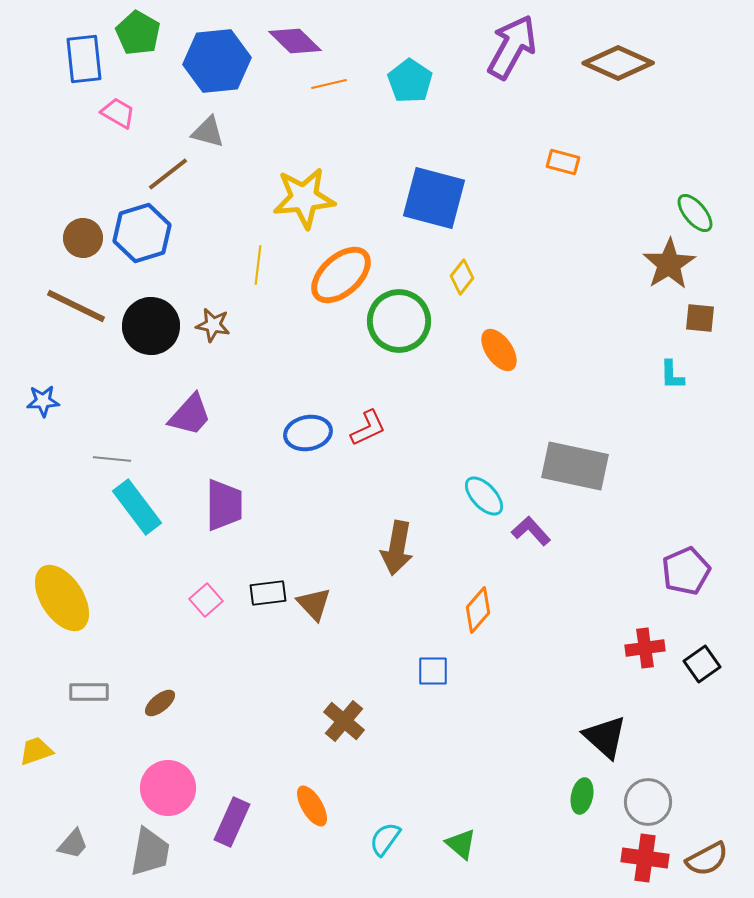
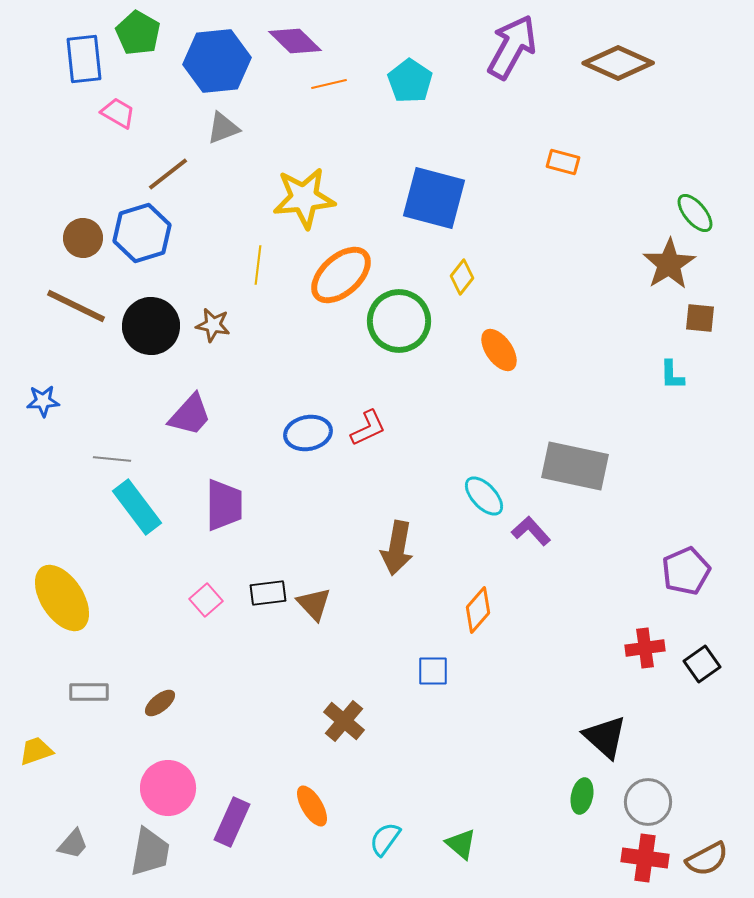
gray triangle at (208, 132): moved 15 px right, 4 px up; rotated 36 degrees counterclockwise
